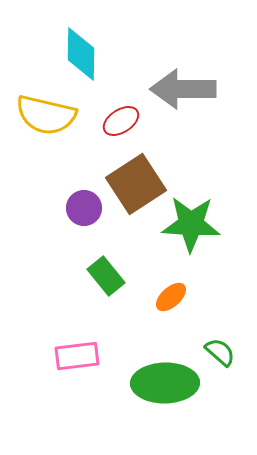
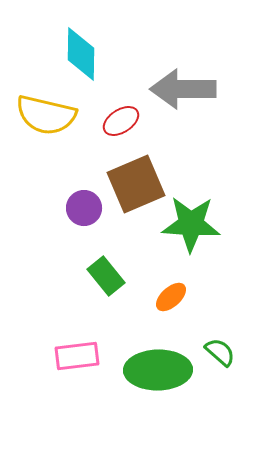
brown square: rotated 10 degrees clockwise
green ellipse: moved 7 px left, 13 px up
